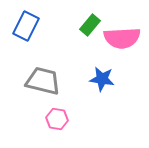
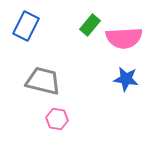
pink semicircle: moved 2 px right
blue star: moved 24 px right
